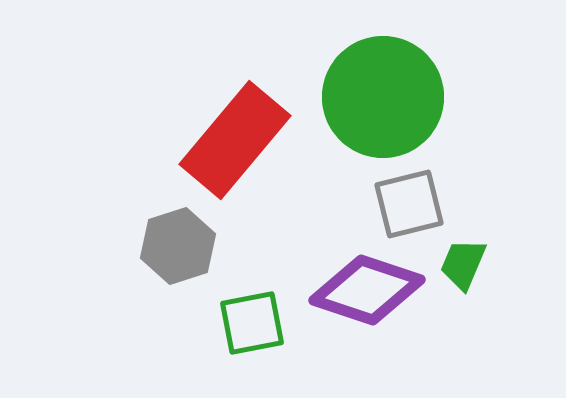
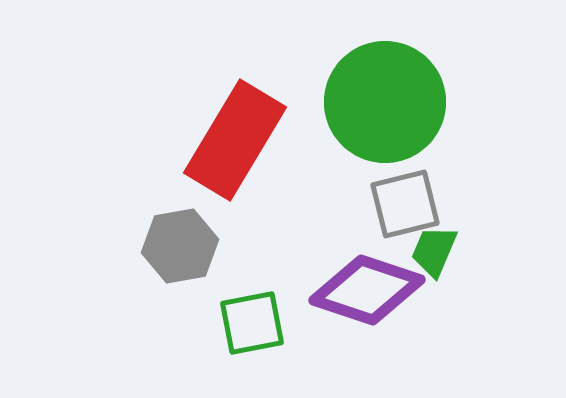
green circle: moved 2 px right, 5 px down
red rectangle: rotated 9 degrees counterclockwise
gray square: moved 4 px left
gray hexagon: moved 2 px right; rotated 8 degrees clockwise
green trapezoid: moved 29 px left, 13 px up
